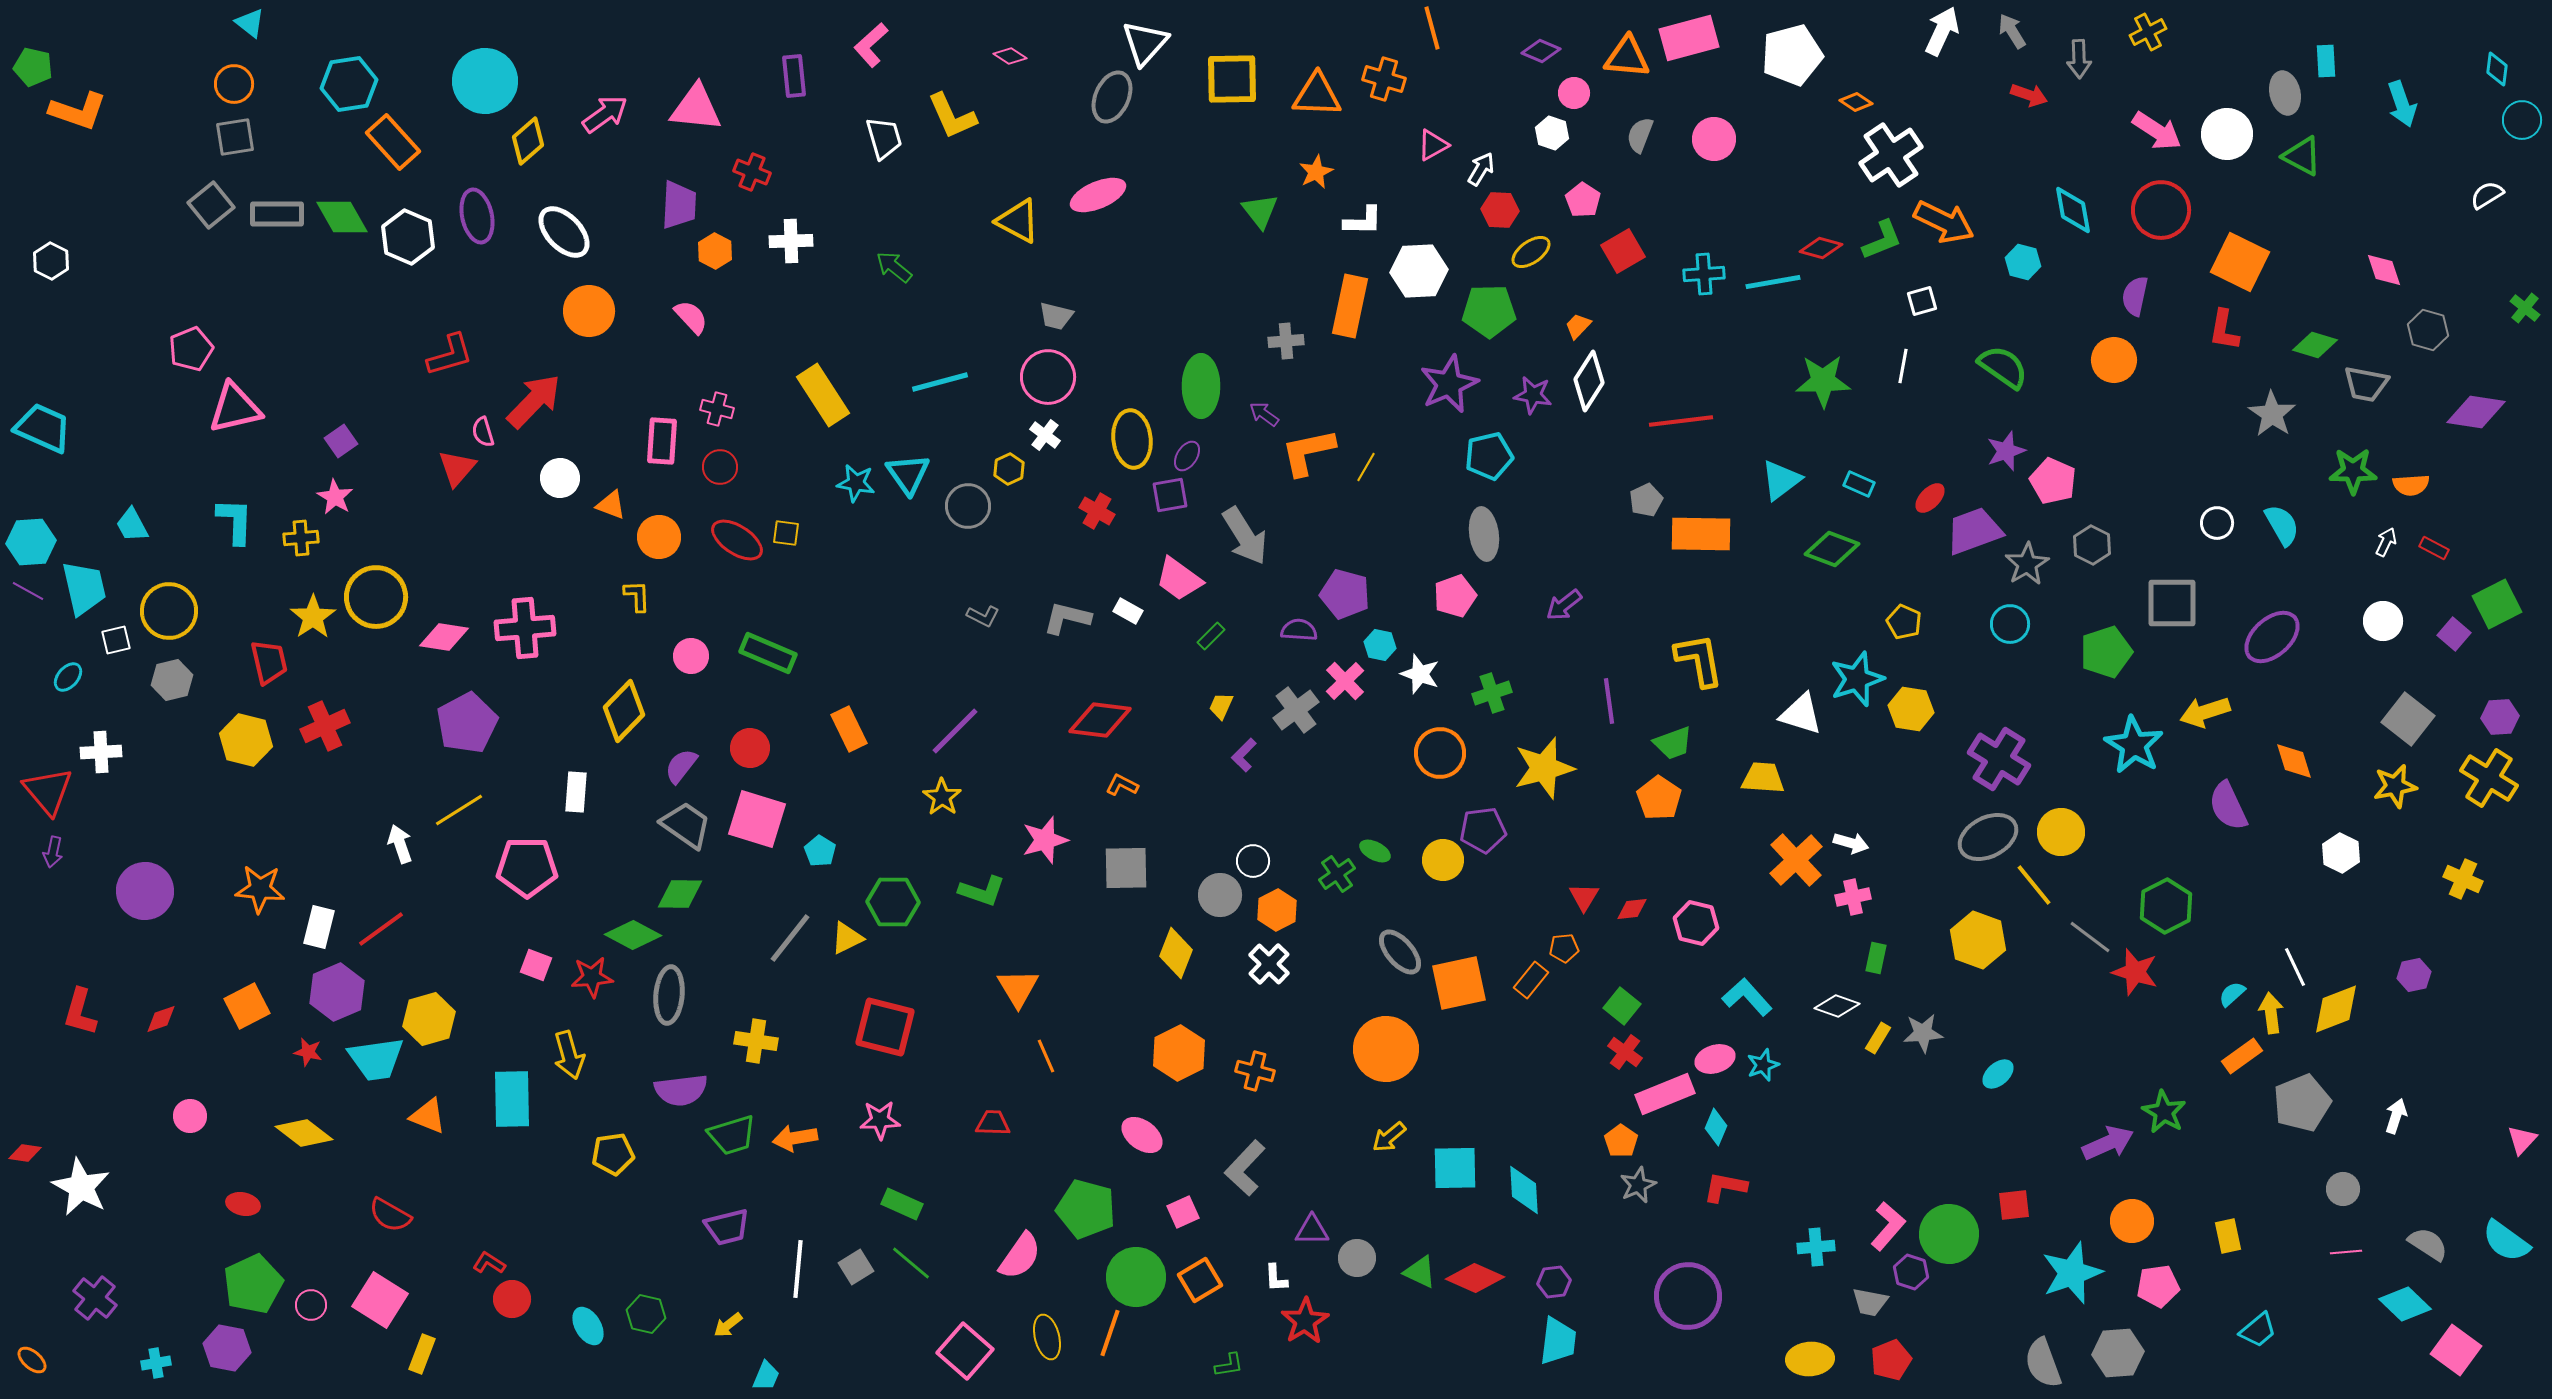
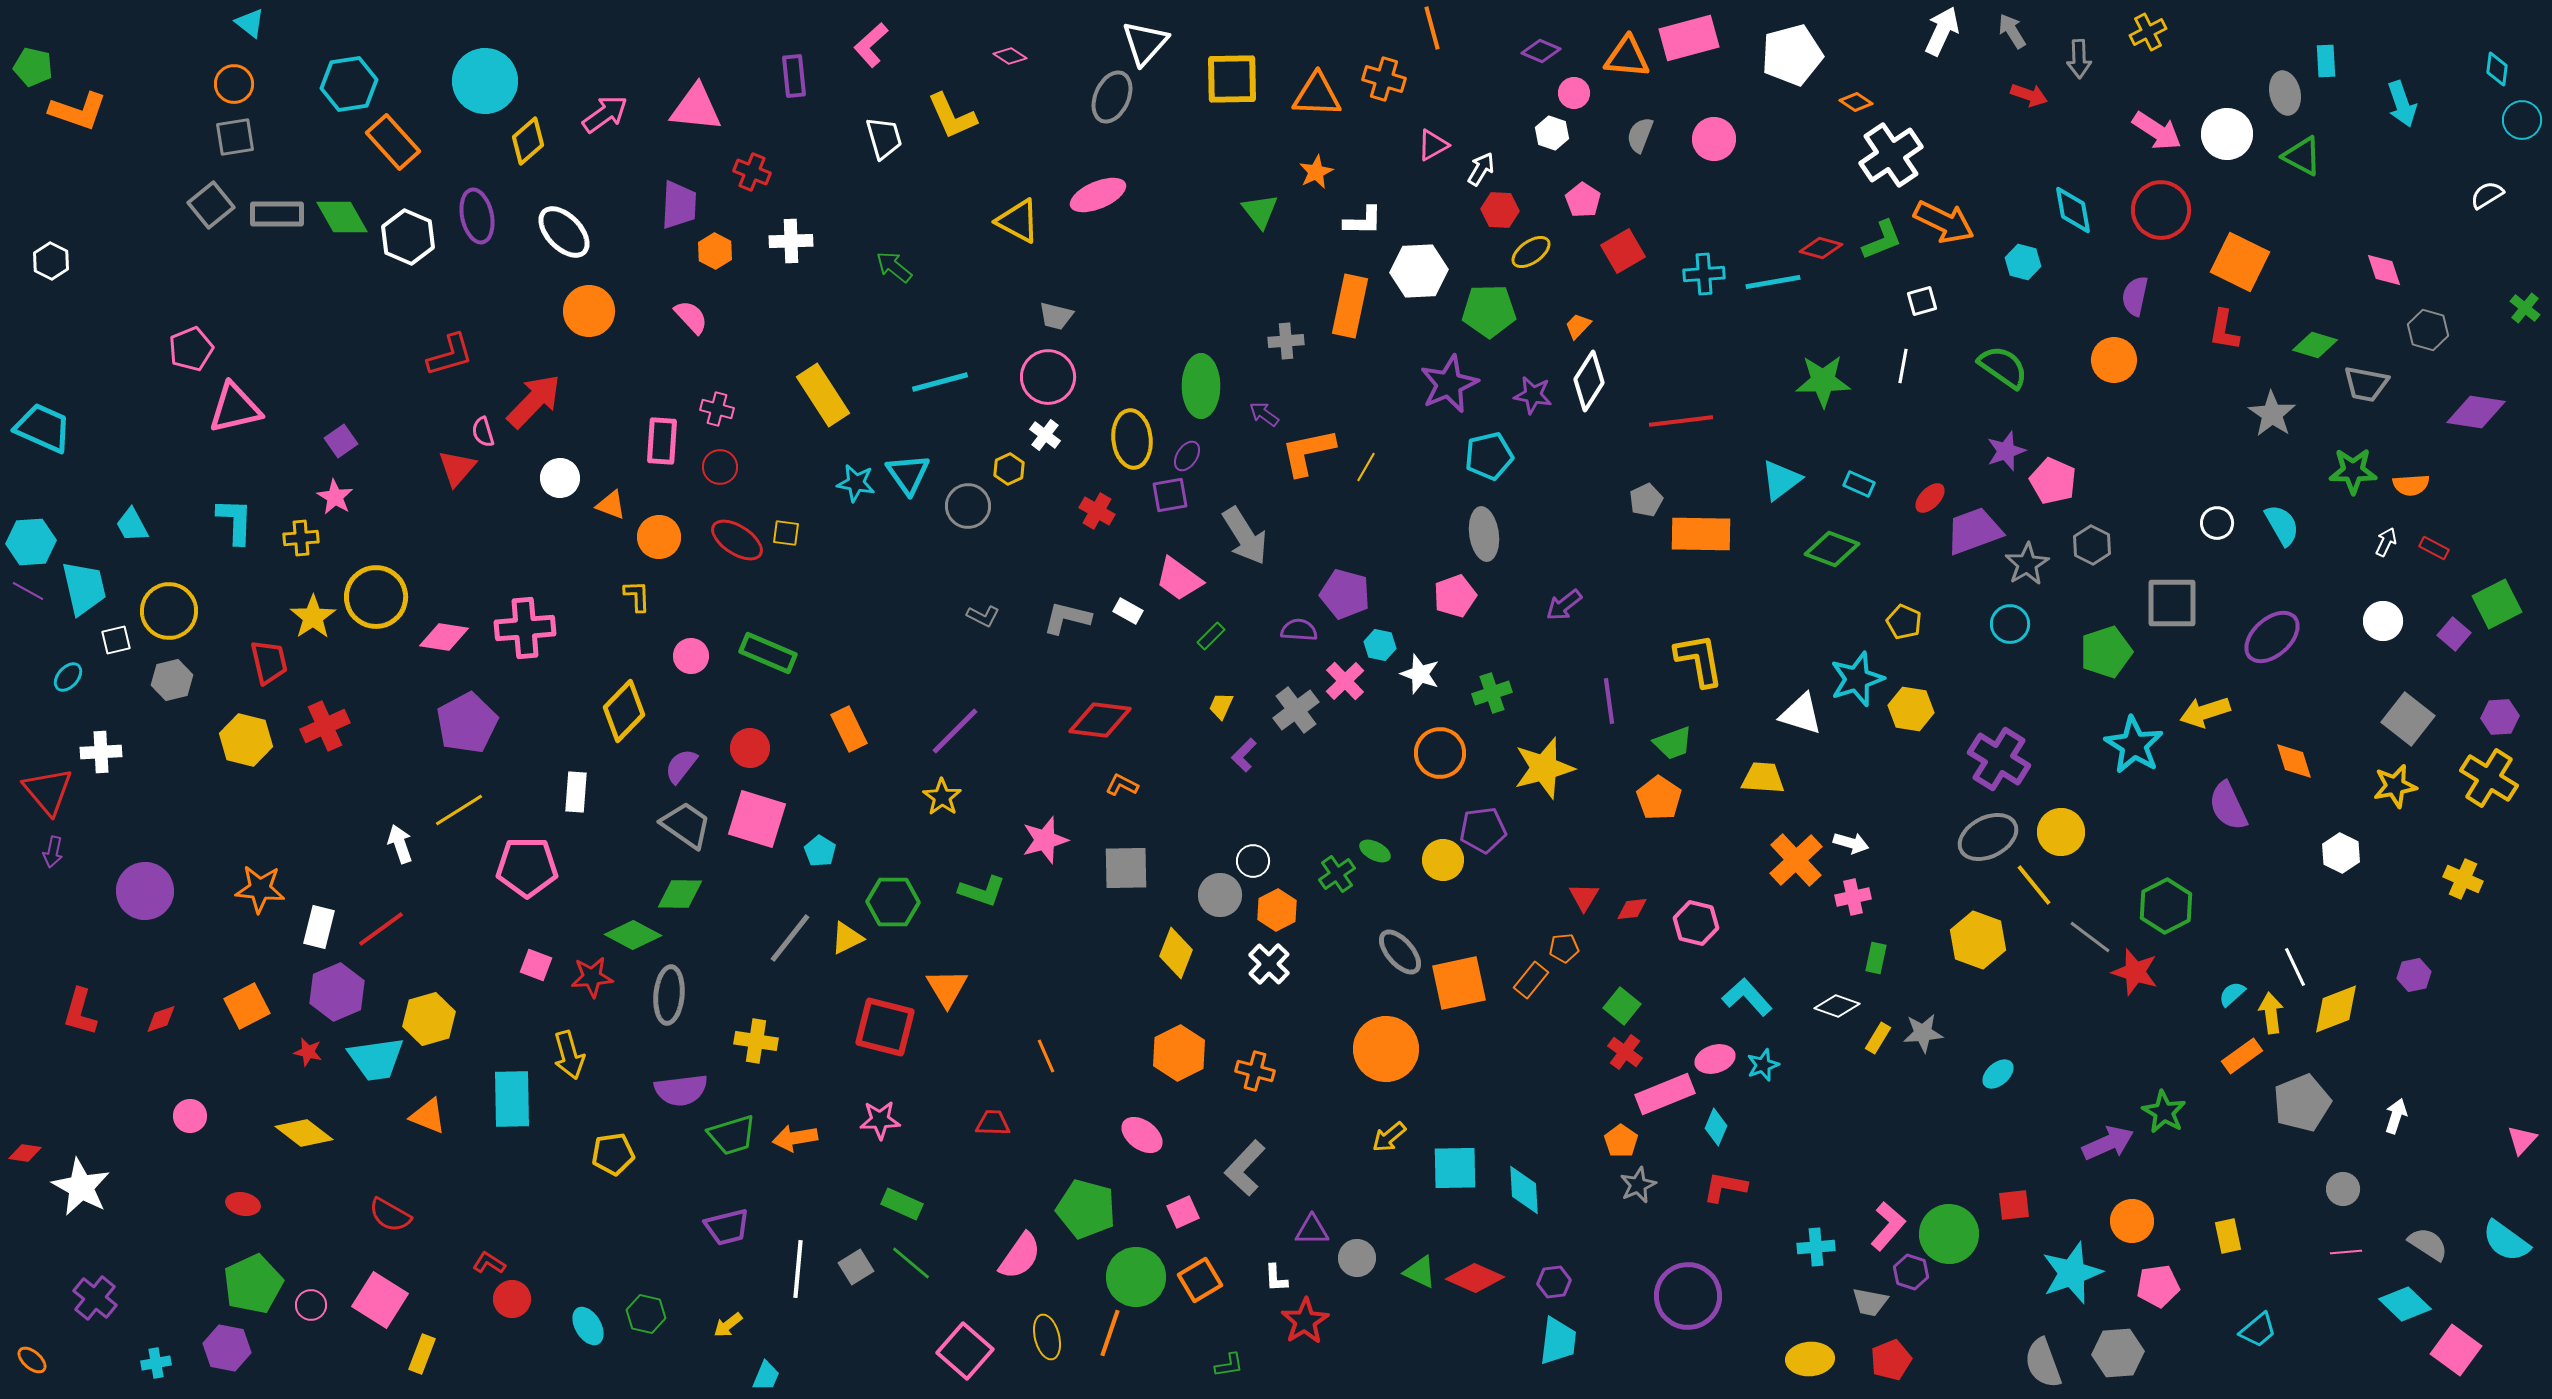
orange triangle at (1018, 988): moved 71 px left
